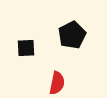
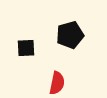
black pentagon: moved 2 px left; rotated 12 degrees clockwise
